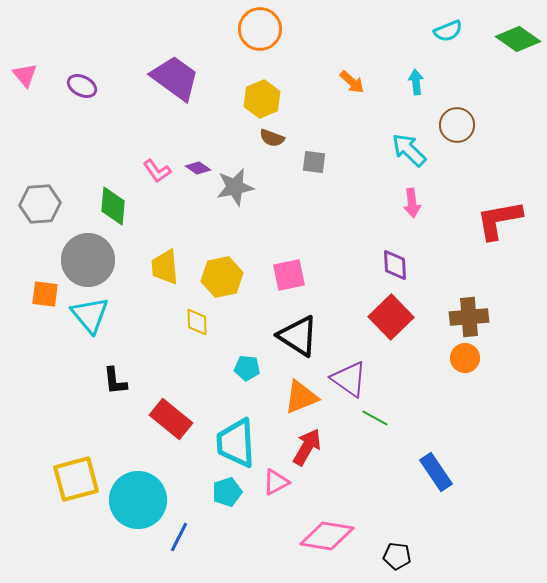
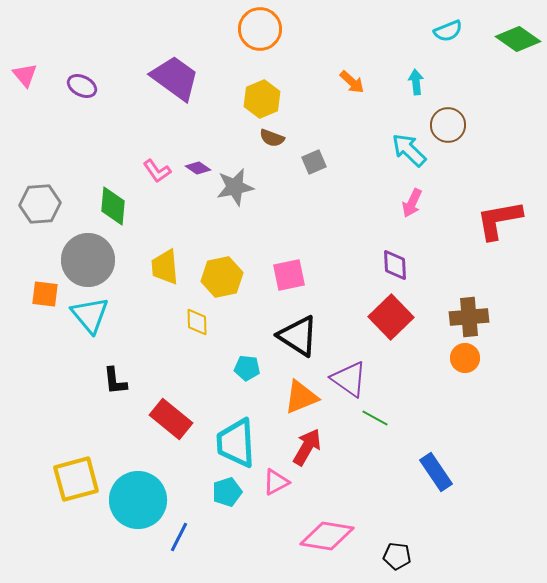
brown circle at (457, 125): moved 9 px left
gray square at (314, 162): rotated 30 degrees counterclockwise
pink arrow at (412, 203): rotated 32 degrees clockwise
